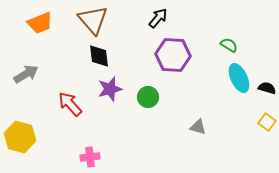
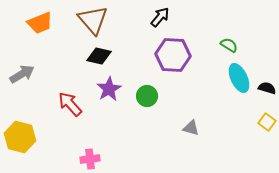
black arrow: moved 2 px right, 1 px up
black diamond: rotated 70 degrees counterclockwise
gray arrow: moved 4 px left
purple star: moved 1 px left; rotated 15 degrees counterclockwise
green circle: moved 1 px left, 1 px up
gray triangle: moved 7 px left, 1 px down
pink cross: moved 2 px down
